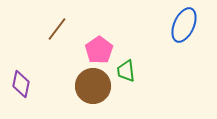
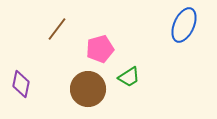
pink pentagon: moved 1 px right, 1 px up; rotated 20 degrees clockwise
green trapezoid: moved 3 px right, 6 px down; rotated 115 degrees counterclockwise
brown circle: moved 5 px left, 3 px down
